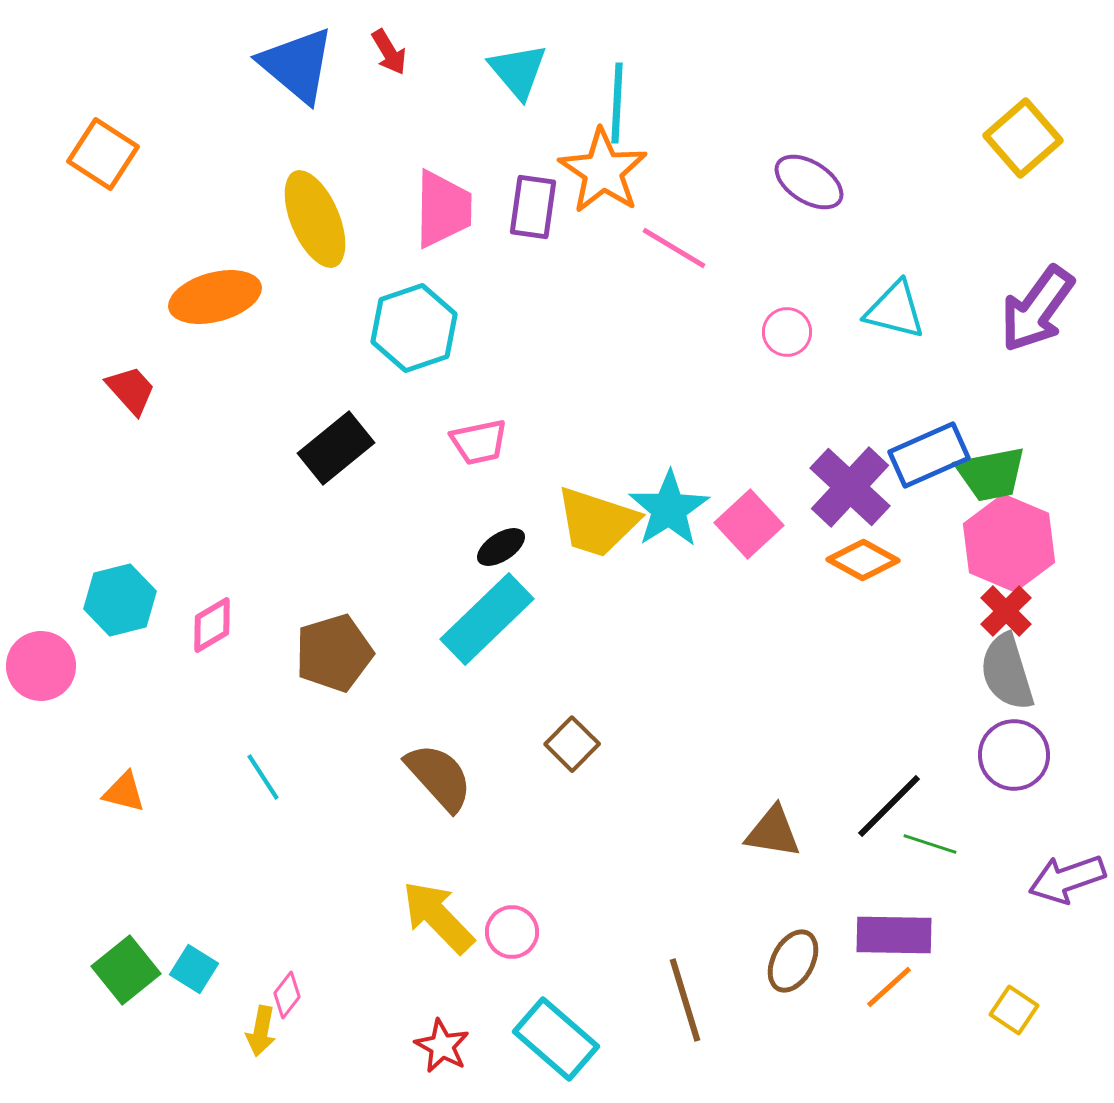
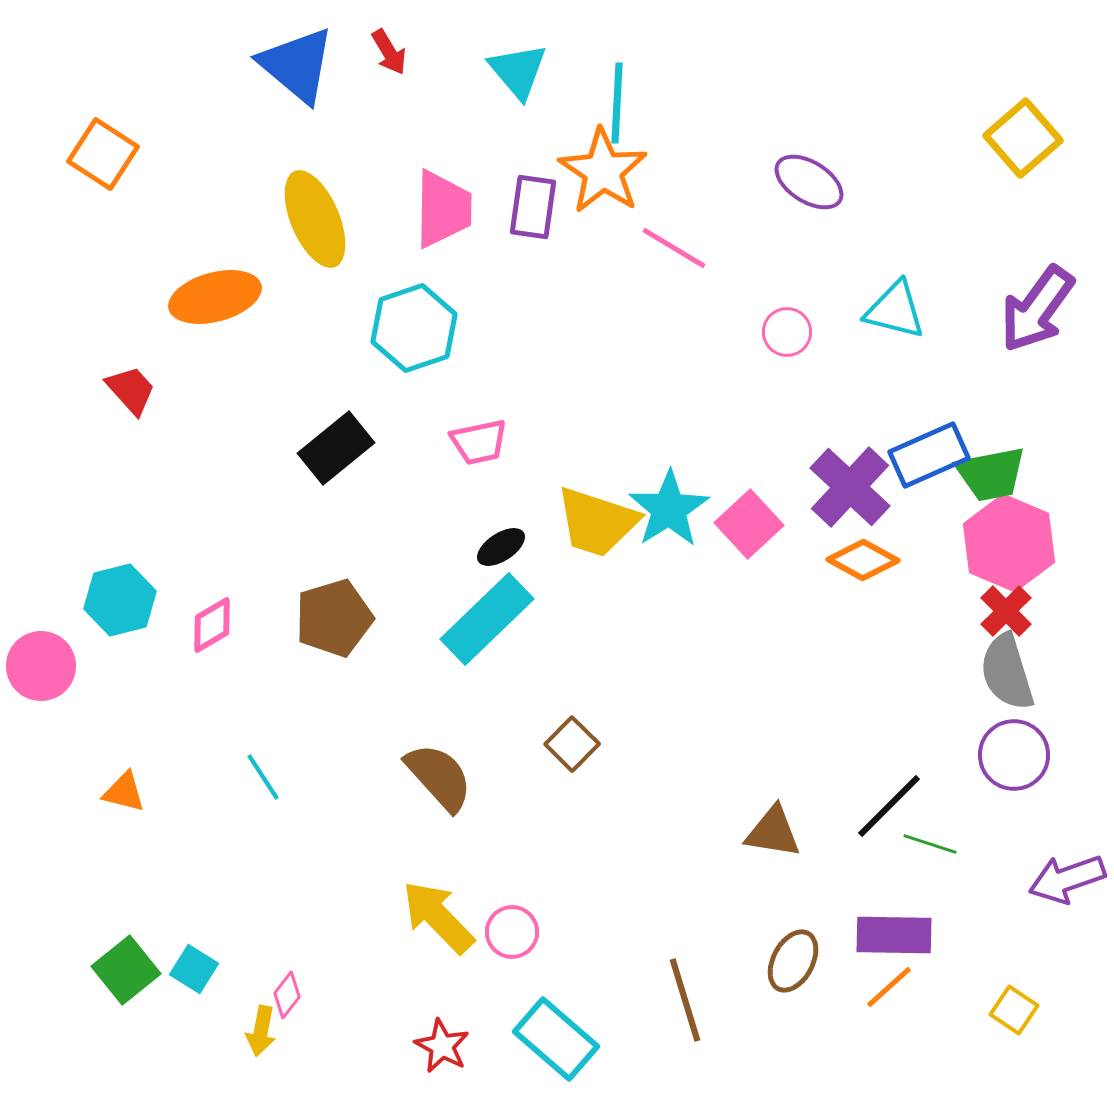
brown pentagon at (334, 653): moved 35 px up
